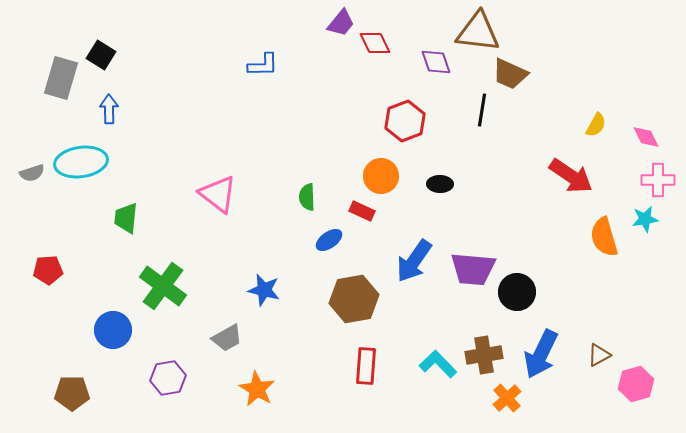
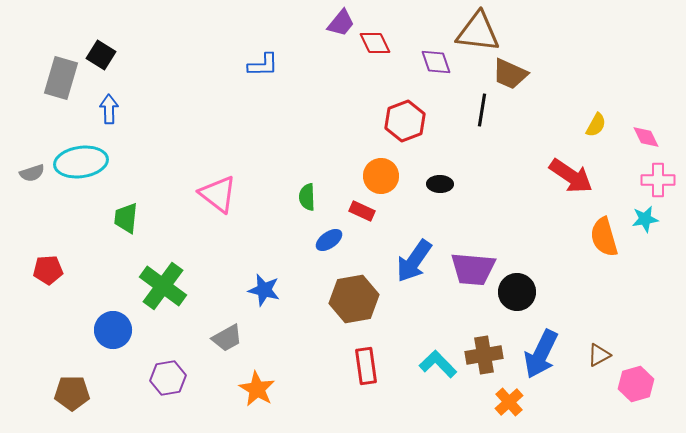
red rectangle at (366, 366): rotated 12 degrees counterclockwise
orange cross at (507, 398): moved 2 px right, 4 px down
